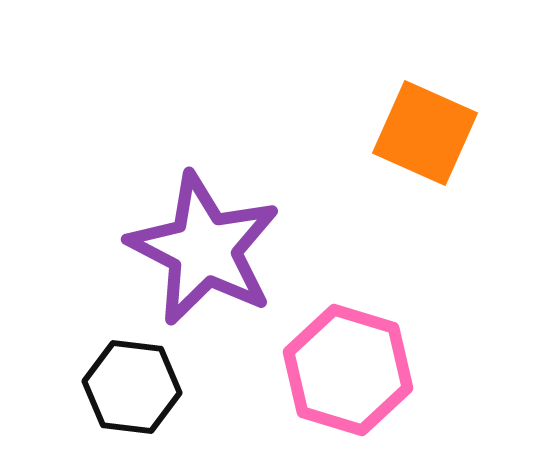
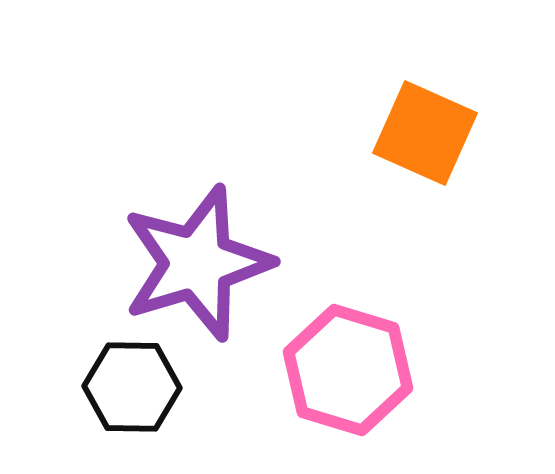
purple star: moved 7 px left, 14 px down; rotated 28 degrees clockwise
black hexagon: rotated 6 degrees counterclockwise
